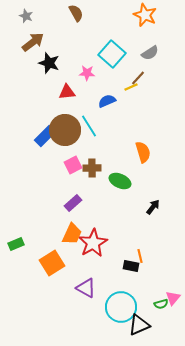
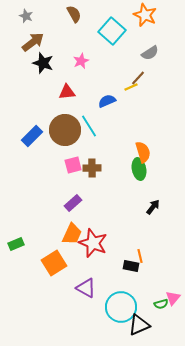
brown semicircle: moved 2 px left, 1 px down
cyan square: moved 23 px up
black star: moved 6 px left
pink star: moved 6 px left, 12 px up; rotated 28 degrees counterclockwise
blue rectangle: moved 13 px left
pink square: rotated 12 degrees clockwise
green ellipse: moved 19 px right, 12 px up; rotated 55 degrees clockwise
red star: rotated 20 degrees counterclockwise
orange square: moved 2 px right
